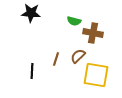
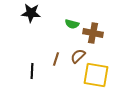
green semicircle: moved 2 px left, 3 px down
